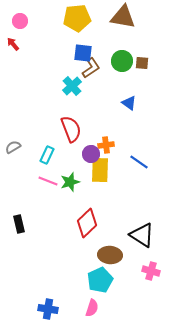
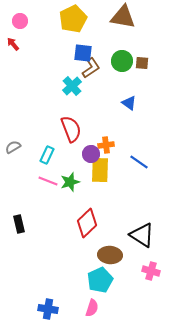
yellow pentagon: moved 4 px left, 1 px down; rotated 20 degrees counterclockwise
